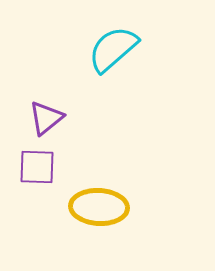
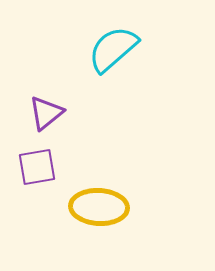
purple triangle: moved 5 px up
purple square: rotated 12 degrees counterclockwise
